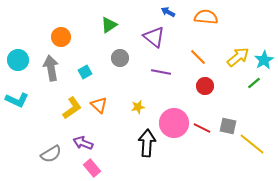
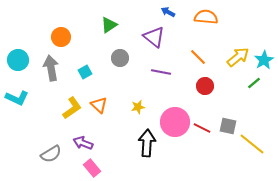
cyan L-shape: moved 2 px up
pink circle: moved 1 px right, 1 px up
